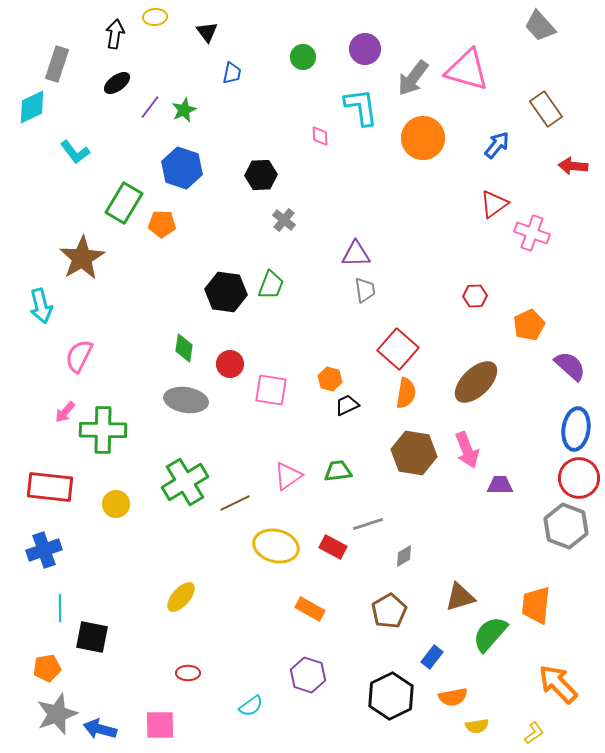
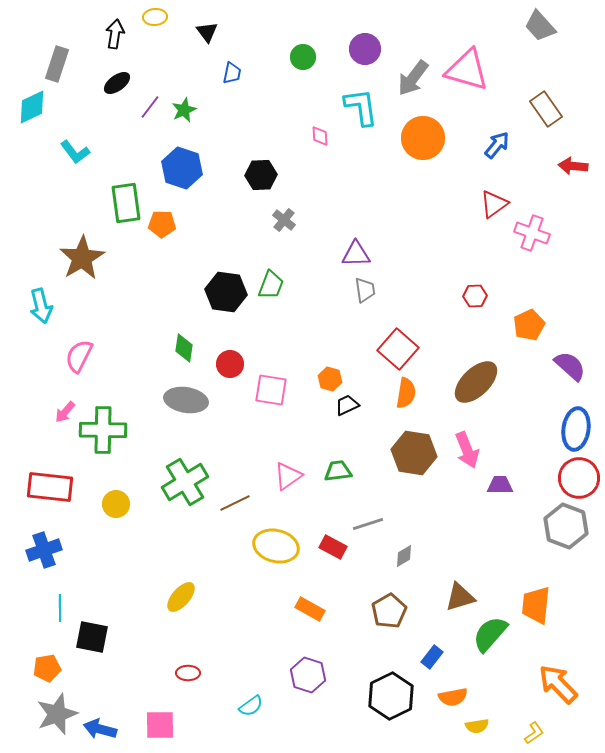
green rectangle at (124, 203): moved 2 px right; rotated 39 degrees counterclockwise
